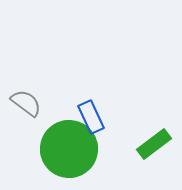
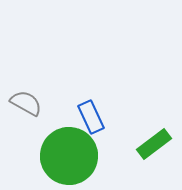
gray semicircle: rotated 8 degrees counterclockwise
green circle: moved 7 px down
